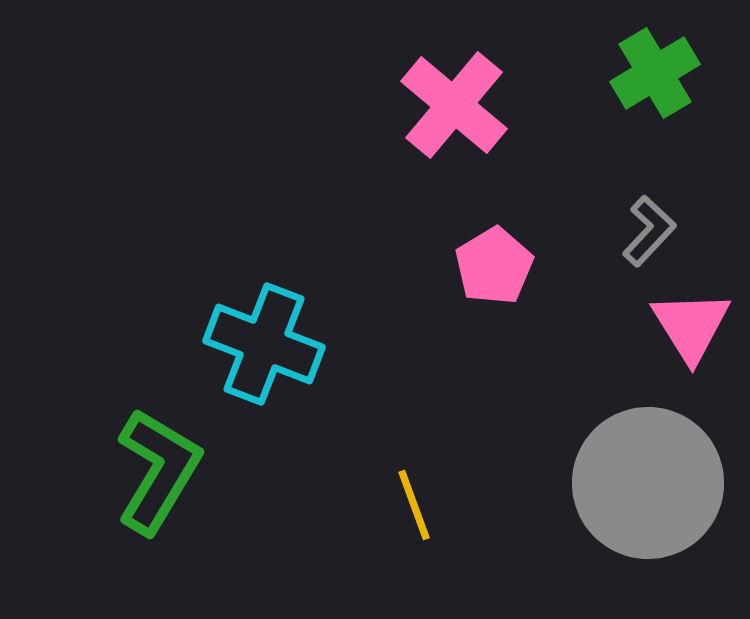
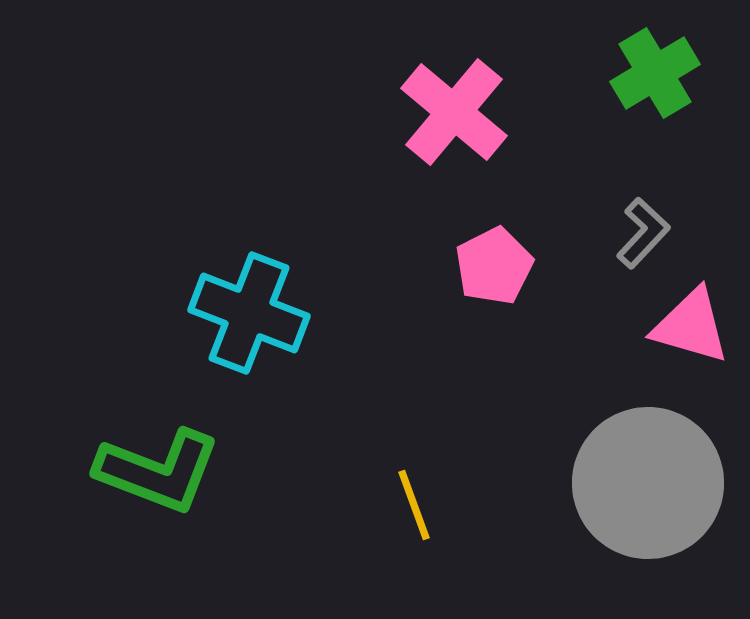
pink cross: moved 7 px down
gray L-shape: moved 6 px left, 2 px down
pink pentagon: rotated 4 degrees clockwise
pink triangle: rotated 42 degrees counterclockwise
cyan cross: moved 15 px left, 31 px up
green L-shape: rotated 80 degrees clockwise
